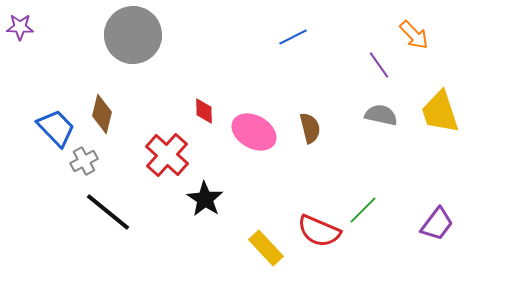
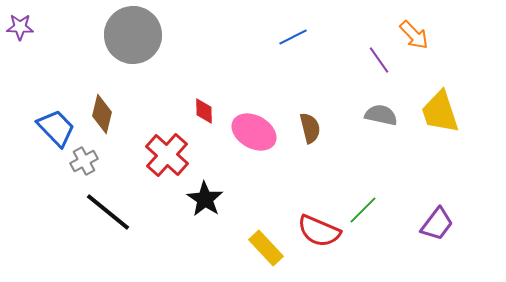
purple line: moved 5 px up
